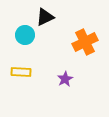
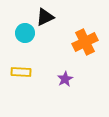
cyan circle: moved 2 px up
